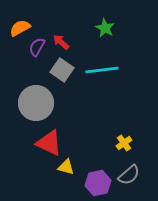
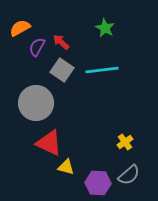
yellow cross: moved 1 px right, 1 px up
purple hexagon: rotated 15 degrees clockwise
